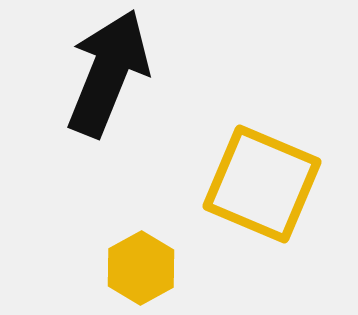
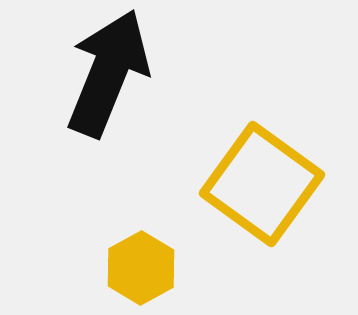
yellow square: rotated 13 degrees clockwise
